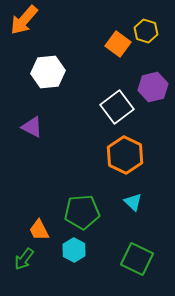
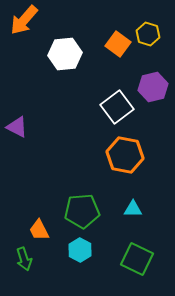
yellow hexagon: moved 2 px right, 3 px down
white hexagon: moved 17 px right, 18 px up
purple triangle: moved 15 px left
orange hexagon: rotated 15 degrees counterclockwise
cyan triangle: moved 7 px down; rotated 42 degrees counterclockwise
green pentagon: moved 1 px up
cyan hexagon: moved 6 px right
green arrow: rotated 55 degrees counterclockwise
